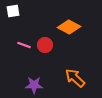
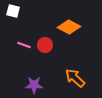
white square: rotated 24 degrees clockwise
